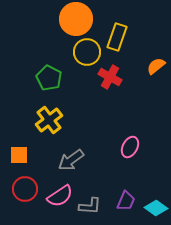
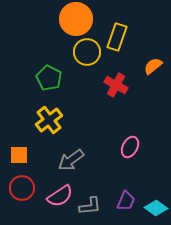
orange semicircle: moved 3 px left
red cross: moved 6 px right, 8 px down
red circle: moved 3 px left, 1 px up
gray L-shape: rotated 10 degrees counterclockwise
